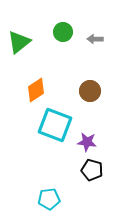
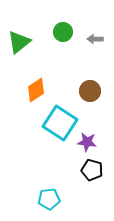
cyan square: moved 5 px right, 2 px up; rotated 12 degrees clockwise
